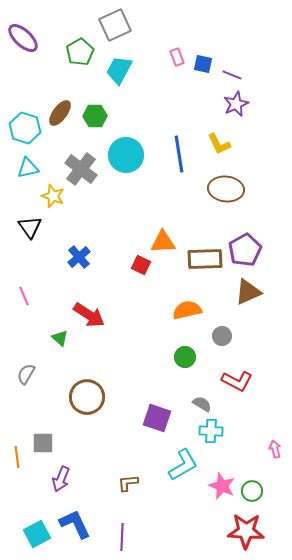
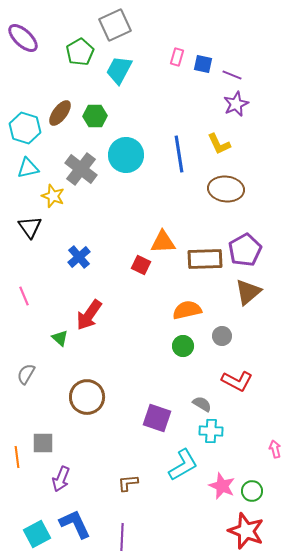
pink rectangle at (177, 57): rotated 36 degrees clockwise
brown triangle at (248, 292): rotated 16 degrees counterclockwise
red arrow at (89, 315): rotated 92 degrees clockwise
green circle at (185, 357): moved 2 px left, 11 px up
red star at (246, 531): rotated 18 degrees clockwise
